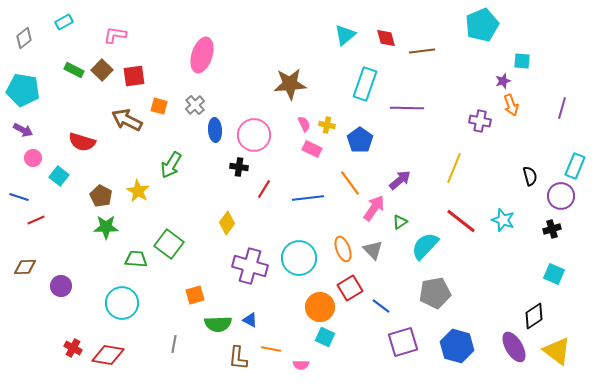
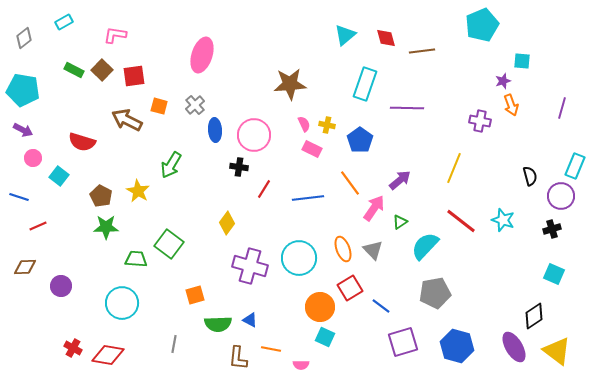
red line at (36, 220): moved 2 px right, 6 px down
